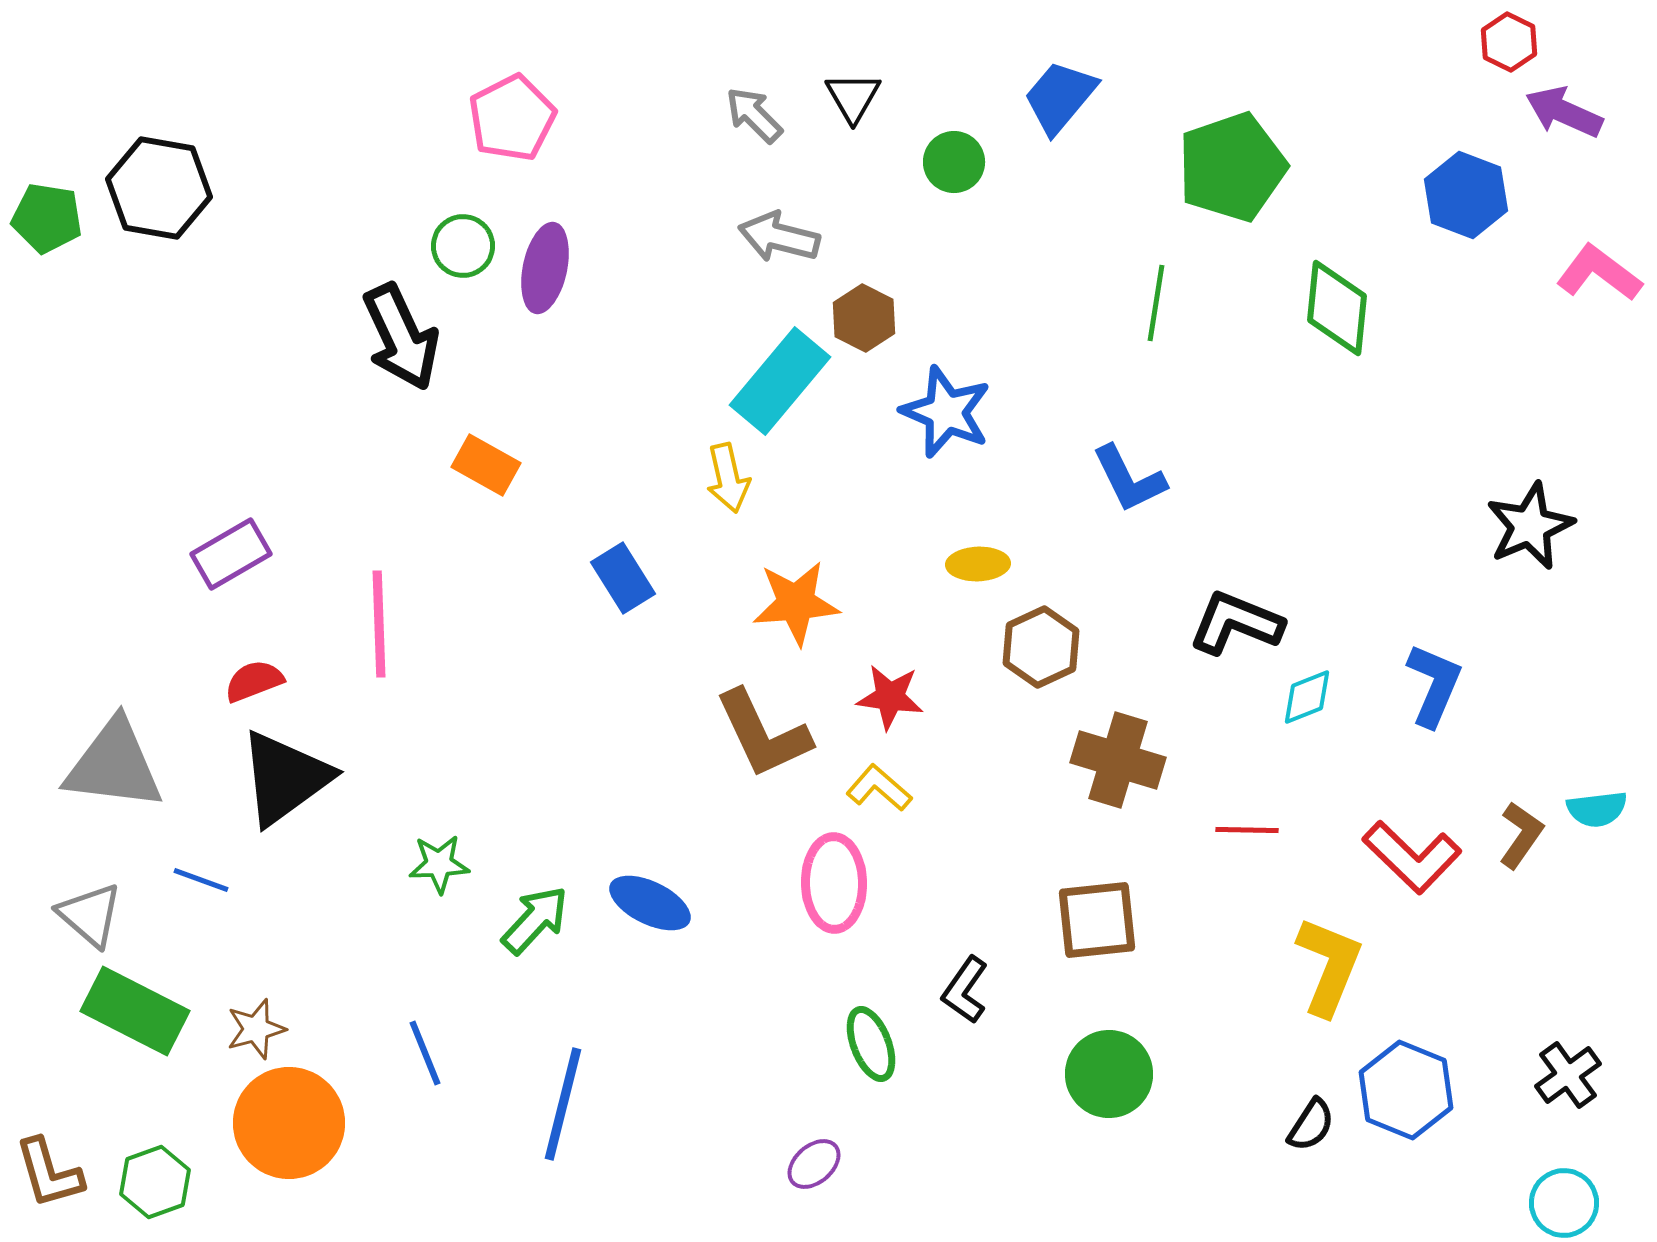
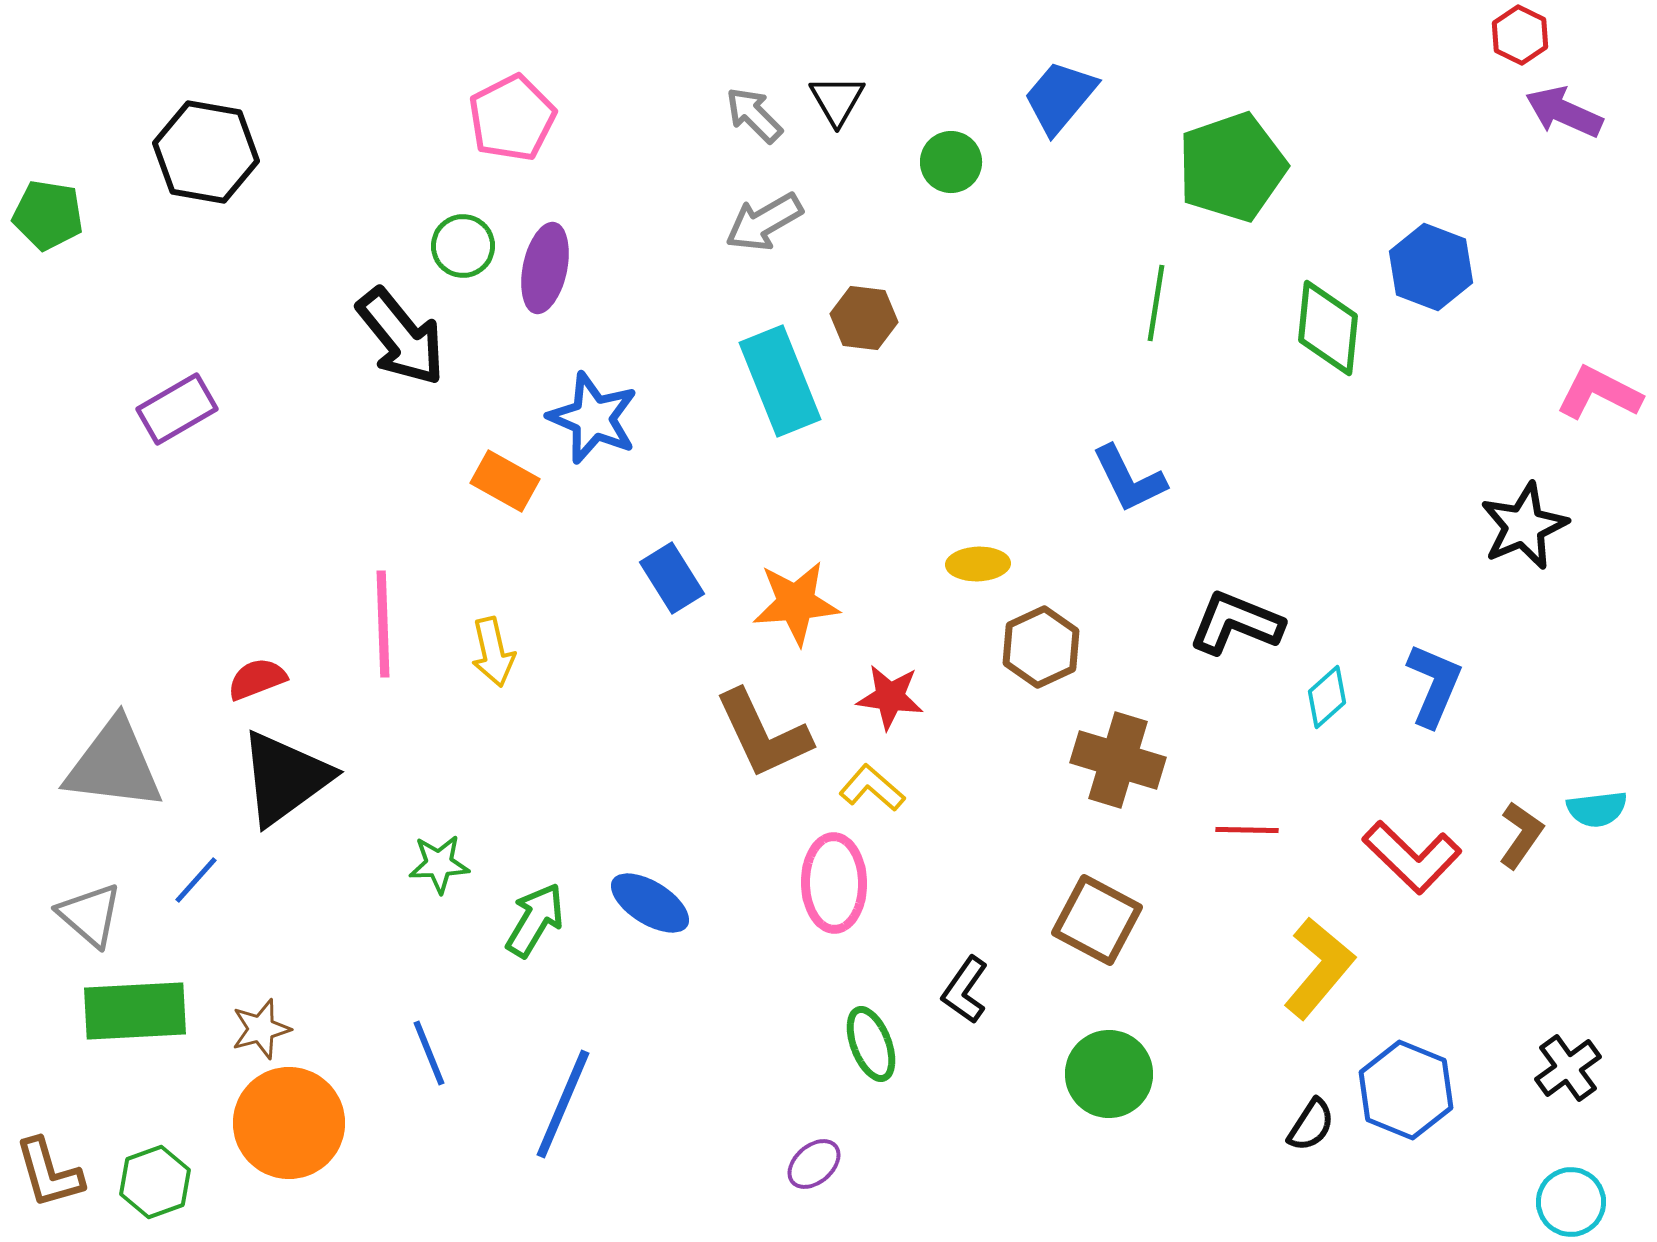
red hexagon at (1509, 42): moved 11 px right, 7 px up
black triangle at (853, 97): moved 16 px left, 3 px down
green circle at (954, 162): moved 3 px left
black hexagon at (159, 188): moved 47 px right, 36 px up
blue hexagon at (1466, 195): moved 35 px left, 72 px down
green pentagon at (47, 218): moved 1 px right, 3 px up
gray arrow at (779, 237): moved 15 px left, 15 px up; rotated 44 degrees counterclockwise
pink L-shape at (1599, 273): moved 120 px down; rotated 10 degrees counterclockwise
green diamond at (1337, 308): moved 9 px left, 20 px down
brown hexagon at (864, 318): rotated 20 degrees counterclockwise
black arrow at (401, 337): rotated 14 degrees counterclockwise
cyan rectangle at (780, 381): rotated 62 degrees counterclockwise
blue star at (946, 412): moved 353 px left, 6 px down
orange rectangle at (486, 465): moved 19 px right, 16 px down
yellow arrow at (728, 478): moved 235 px left, 174 px down
black star at (1530, 526): moved 6 px left
purple rectangle at (231, 554): moved 54 px left, 145 px up
blue rectangle at (623, 578): moved 49 px right
pink line at (379, 624): moved 4 px right
red semicircle at (254, 681): moved 3 px right, 2 px up
cyan diamond at (1307, 697): moved 20 px right; rotated 20 degrees counterclockwise
yellow L-shape at (879, 788): moved 7 px left
blue line at (201, 880): moved 5 px left; rotated 68 degrees counterclockwise
blue ellipse at (650, 903): rotated 6 degrees clockwise
green arrow at (535, 920): rotated 12 degrees counterclockwise
brown square at (1097, 920): rotated 34 degrees clockwise
yellow L-shape at (1329, 966): moved 10 px left, 2 px down; rotated 18 degrees clockwise
green rectangle at (135, 1011): rotated 30 degrees counterclockwise
brown star at (256, 1029): moved 5 px right
blue line at (425, 1053): moved 4 px right
black cross at (1568, 1075): moved 7 px up
blue line at (563, 1104): rotated 9 degrees clockwise
cyan circle at (1564, 1203): moved 7 px right, 1 px up
